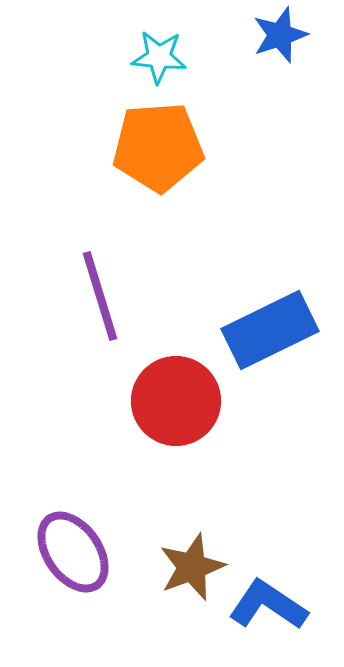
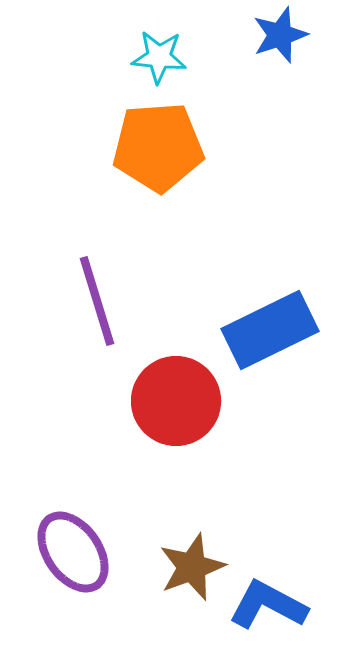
purple line: moved 3 px left, 5 px down
blue L-shape: rotated 6 degrees counterclockwise
